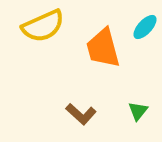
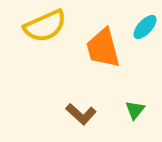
yellow semicircle: moved 2 px right
green triangle: moved 3 px left, 1 px up
